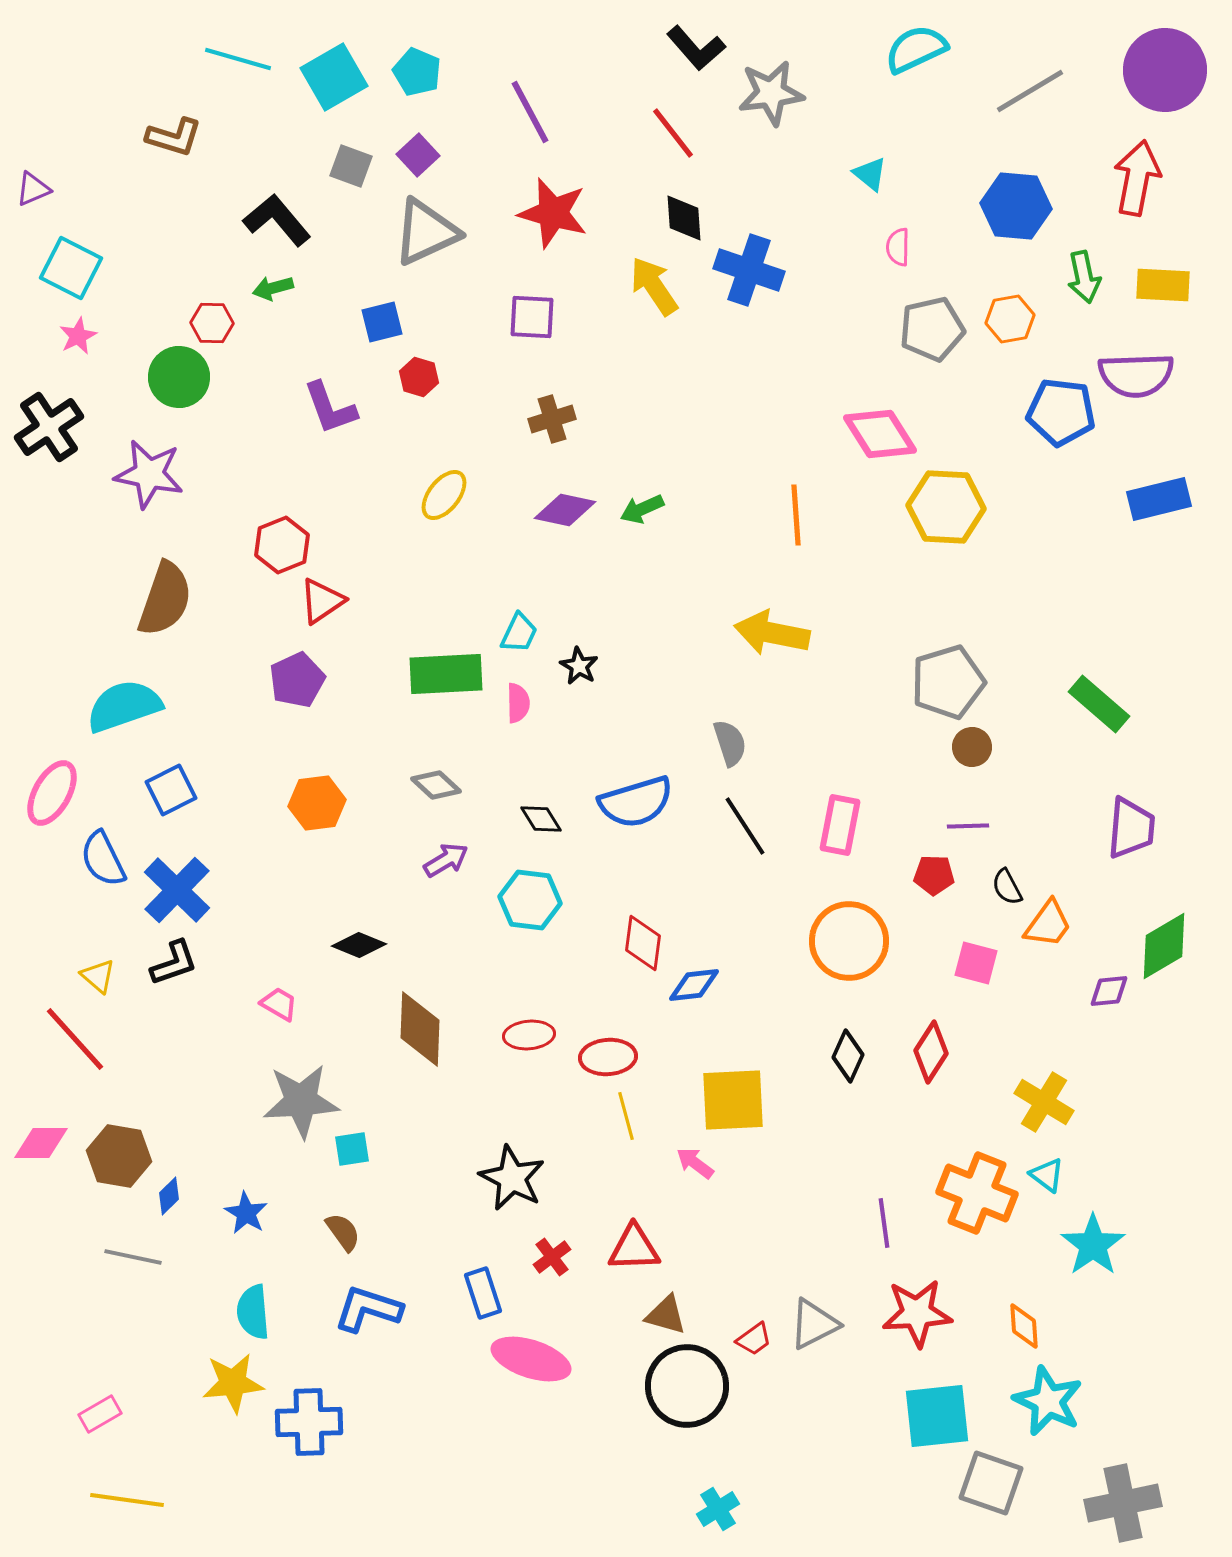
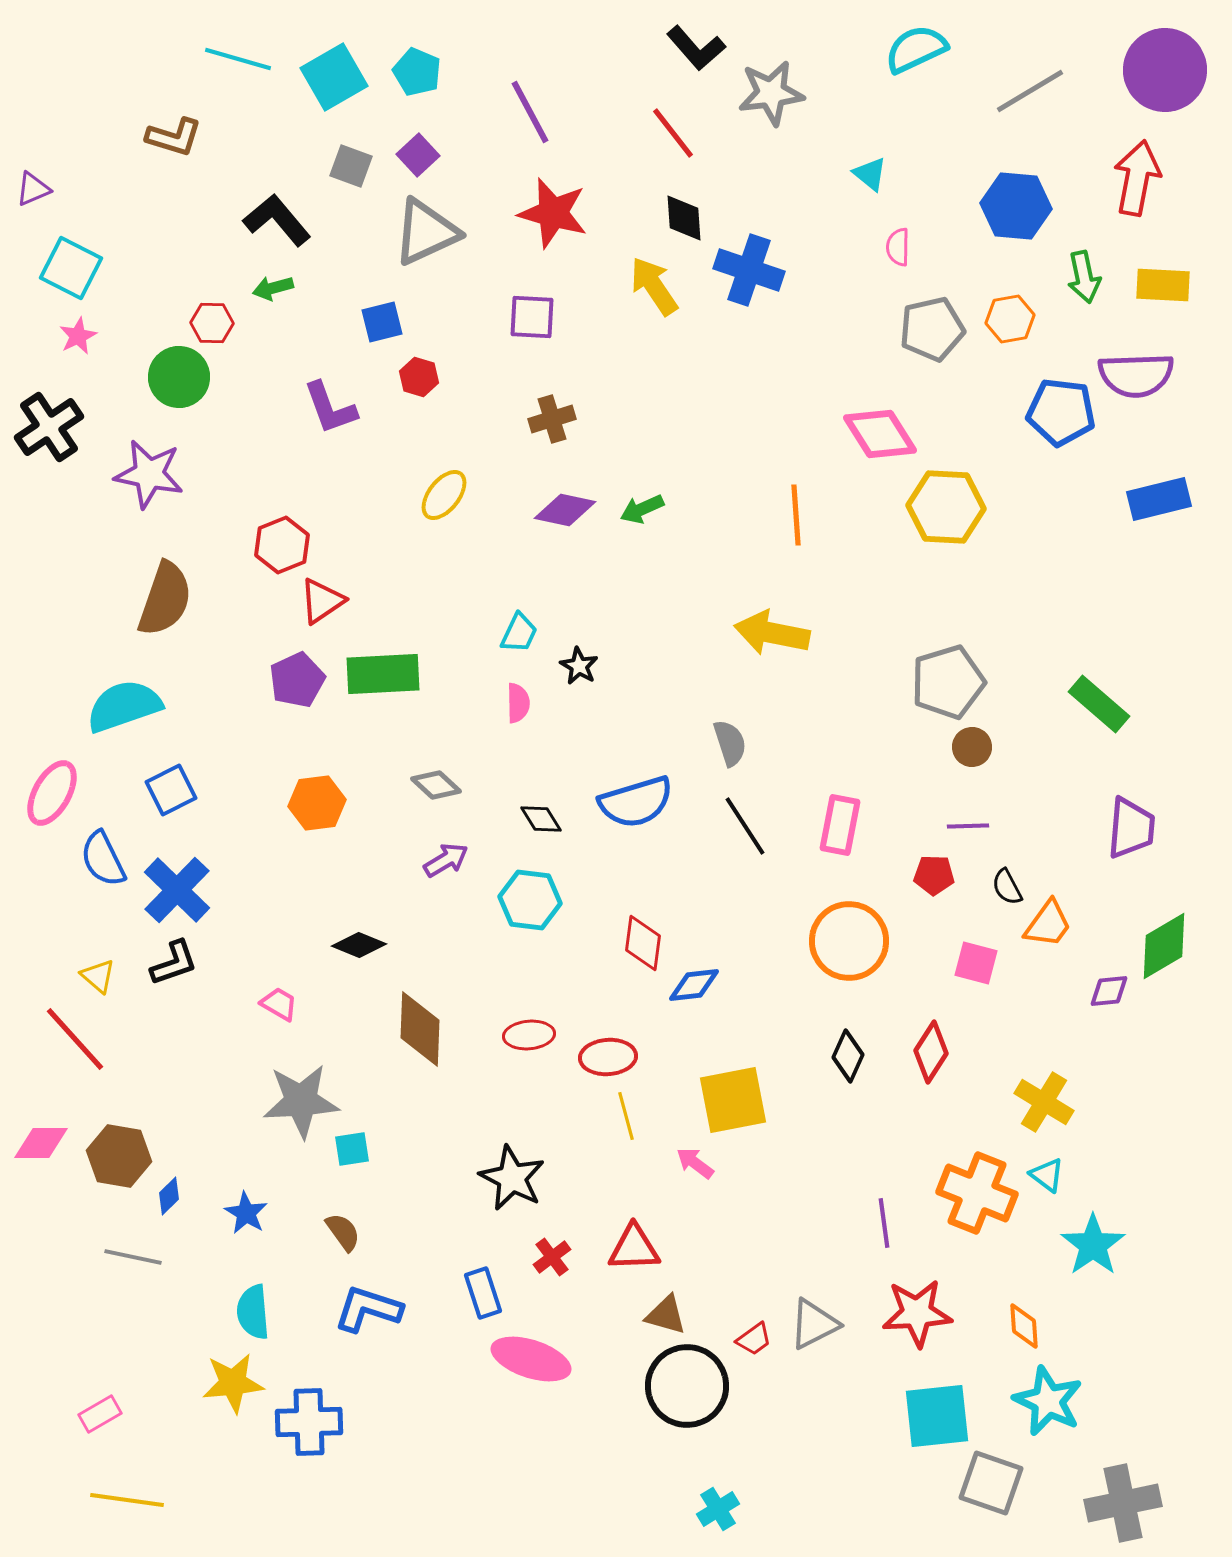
green rectangle at (446, 674): moved 63 px left
yellow square at (733, 1100): rotated 8 degrees counterclockwise
